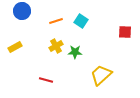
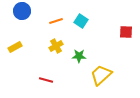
red square: moved 1 px right
green star: moved 4 px right, 4 px down
